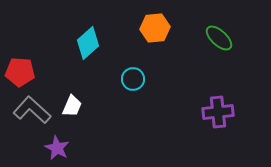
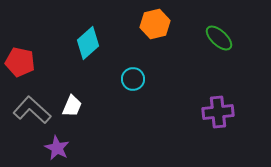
orange hexagon: moved 4 px up; rotated 8 degrees counterclockwise
red pentagon: moved 10 px up; rotated 8 degrees clockwise
